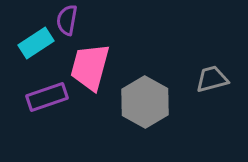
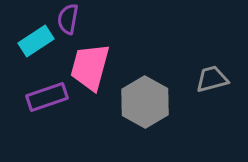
purple semicircle: moved 1 px right, 1 px up
cyan rectangle: moved 2 px up
